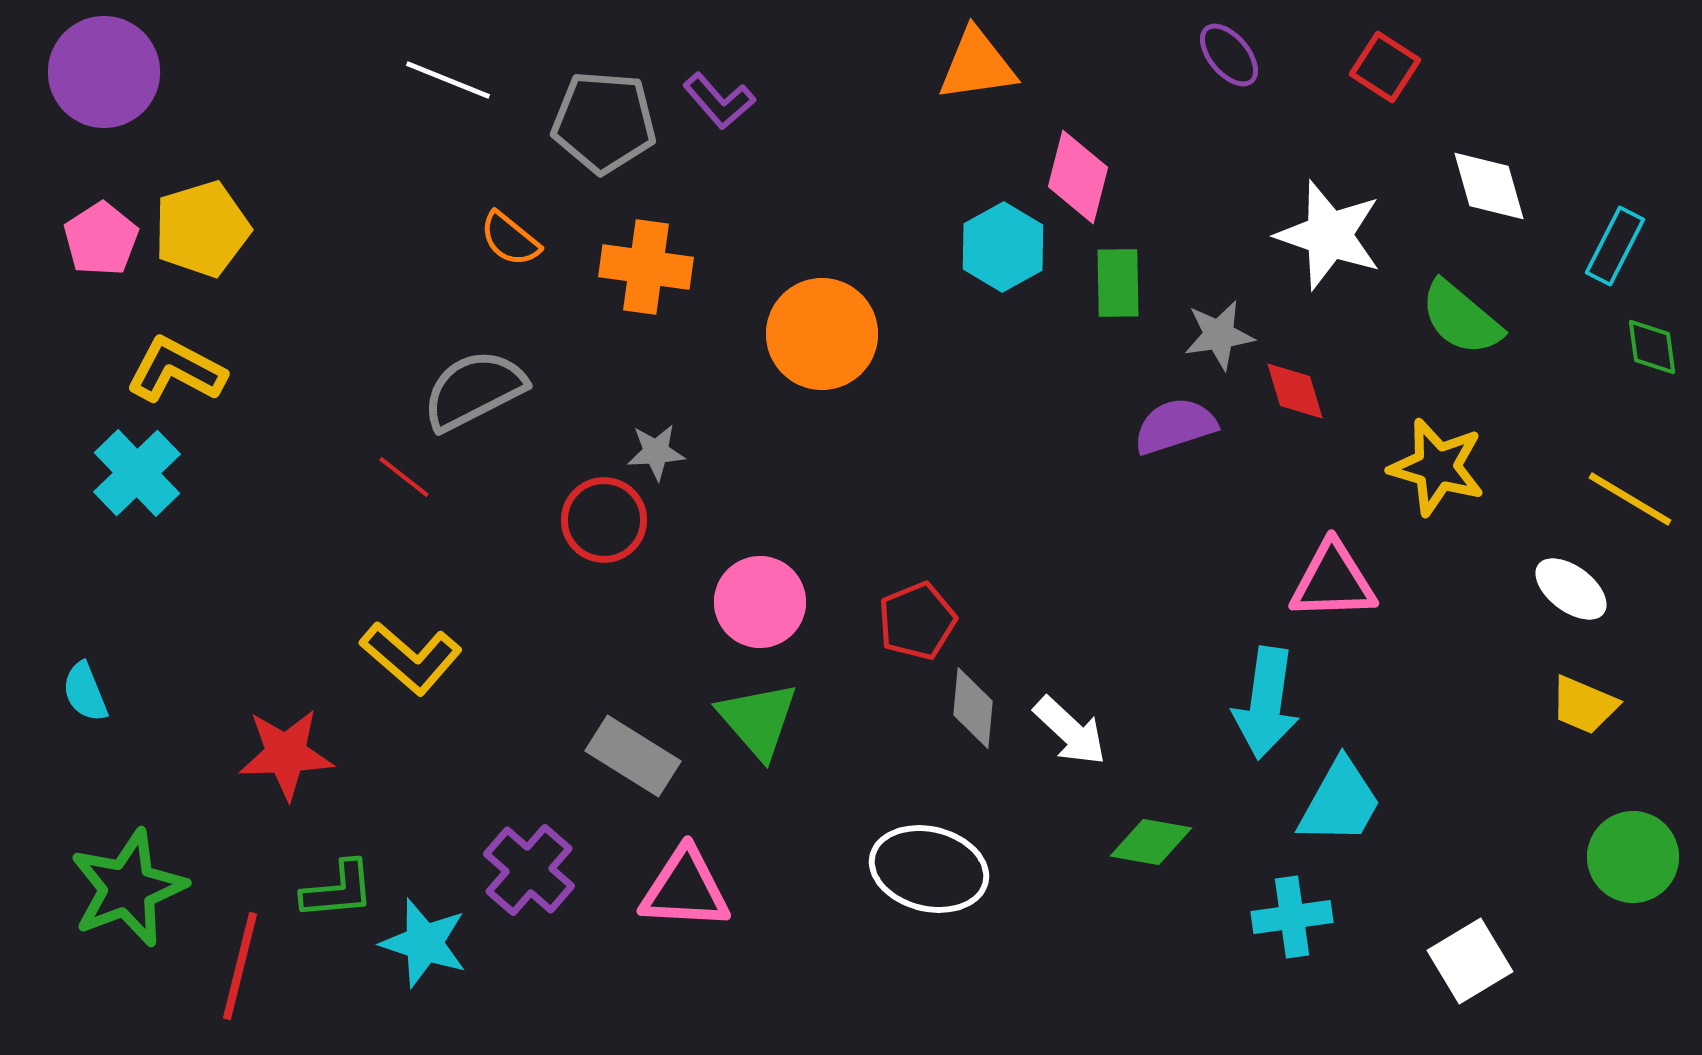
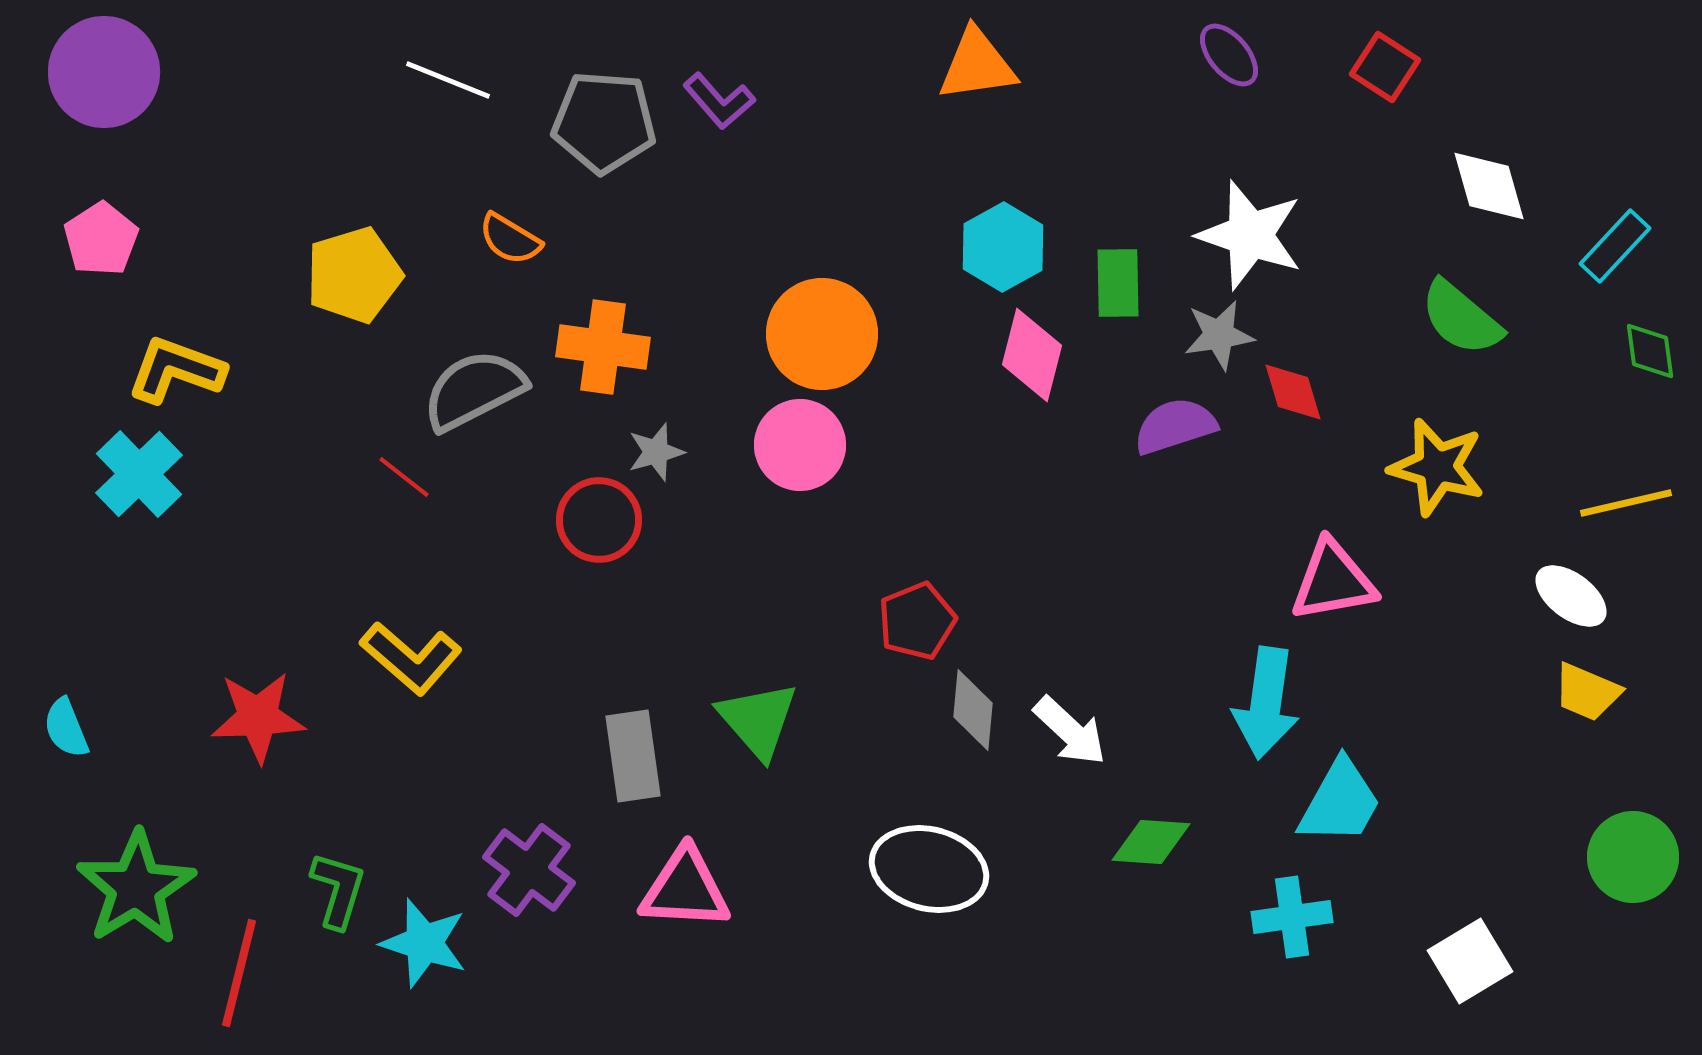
pink diamond at (1078, 177): moved 46 px left, 178 px down
yellow pentagon at (202, 229): moved 152 px right, 46 px down
white star at (1329, 235): moved 79 px left
orange semicircle at (510, 239): rotated 8 degrees counterclockwise
cyan rectangle at (1615, 246): rotated 16 degrees clockwise
orange cross at (646, 267): moved 43 px left, 80 px down
green diamond at (1652, 347): moved 2 px left, 4 px down
yellow L-shape at (176, 370): rotated 8 degrees counterclockwise
red diamond at (1295, 391): moved 2 px left, 1 px down
gray star at (656, 452): rotated 12 degrees counterclockwise
cyan cross at (137, 473): moved 2 px right, 1 px down
yellow line at (1630, 499): moved 4 px left, 4 px down; rotated 44 degrees counterclockwise
red circle at (604, 520): moved 5 px left
pink triangle at (1333, 581): rotated 8 degrees counterclockwise
white ellipse at (1571, 589): moved 7 px down
pink circle at (760, 602): moved 40 px right, 157 px up
cyan semicircle at (85, 692): moved 19 px left, 36 px down
yellow trapezoid at (1584, 705): moved 3 px right, 13 px up
gray diamond at (973, 708): moved 2 px down
red star at (286, 754): moved 28 px left, 37 px up
gray rectangle at (633, 756): rotated 50 degrees clockwise
green diamond at (1151, 842): rotated 6 degrees counterclockwise
purple cross at (529, 870): rotated 4 degrees counterclockwise
green star at (128, 888): moved 8 px right; rotated 10 degrees counterclockwise
green L-shape at (338, 890): rotated 68 degrees counterclockwise
red line at (240, 966): moved 1 px left, 7 px down
